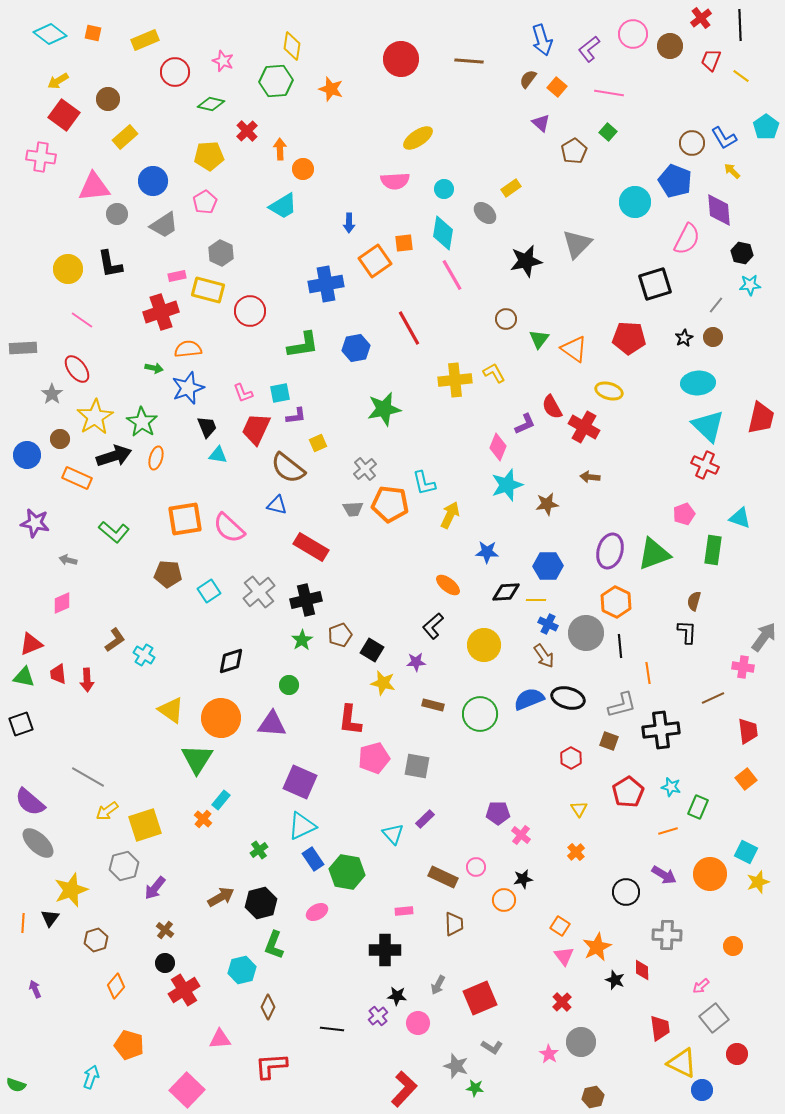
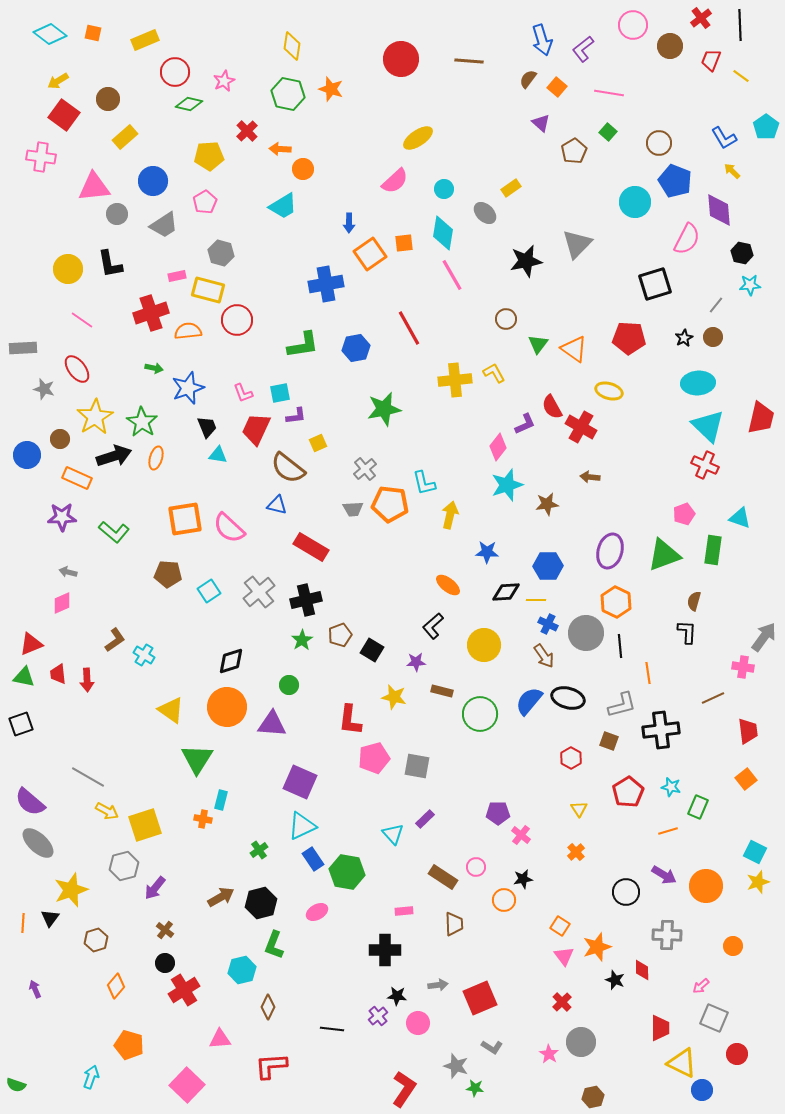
pink circle at (633, 34): moved 9 px up
purple L-shape at (589, 49): moved 6 px left
pink star at (223, 61): moved 1 px right, 20 px down; rotated 25 degrees clockwise
green hexagon at (276, 81): moved 12 px right, 13 px down; rotated 16 degrees clockwise
green diamond at (211, 104): moved 22 px left
brown circle at (692, 143): moved 33 px left
orange arrow at (280, 149): rotated 85 degrees counterclockwise
pink semicircle at (395, 181): rotated 40 degrees counterclockwise
gray hexagon at (221, 253): rotated 10 degrees counterclockwise
orange square at (375, 261): moved 5 px left, 7 px up
red circle at (250, 311): moved 13 px left, 9 px down
red cross at (161, 312): moved 10 px left, 1 px down
green triangle at (539, 339): moved 1 px left, 5 px down
orange semicircle at (188, 349): moved 18 px up
gray star at (52, 394): moved 8 px left, 5 px up; rotated 20 degrees counterclockwise
red cross at (584, 427): moved 3 px left
pink diamond at (498, 447): rotated 16 degrees clockwise
yellow arrow at (450, 515): rotated 12 degrees counterclockwise
purple star at (35, 523): moved 27 px right, 6 px up; rotated 12 degrees counterclockwise
green triangle at (654, 554): moved 10 px right, 1 px down
gray arrow at (68, 560): moved 12 px down
yellow star at (383, 683): moved 11 px right, 14 px down
blue semicircle at (529, 699): moved 2 px down; rotated 28 degrees counterclockwise
brown rectangle at (433, 705): moved 9 px right, 14 px up
orange circle at (221, 718): moved 6 px right, 11 px up
cyan rectangle at (221, 800): rotated 24 degrees counterclockwise
yellow arrow at (107, 811): rotated 115 degrees counterclockwise
orange cross at (203, 819): rotated 30 degrees counterclockwise
cyan square at (746, 852): moved 9 px right
orange circle at (710, 874): moved 4 px left, 12 px down
brown rectangle at (443, 877): rotated 8 degrees clockwise
orange star at (597, 947): rotated 8 degrees clockwise
gray arrow at (438, 985): rotated 126 degrees counterclockwise
gray square at (714, 1018): rotated 28 degrees counterclockwise
red trapezoid at (660, 1028): rotated 8 degrees clockwise
red L-shape at (404, 1089): rotated 9 degrees counterclockwise
pink square at (187, 1090): moved 5 px up
